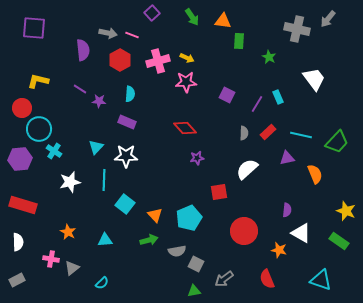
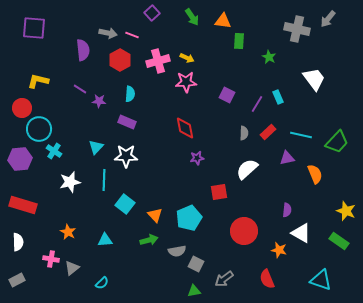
red diamond at (185, 128): rotated 30 degrees clockwise
